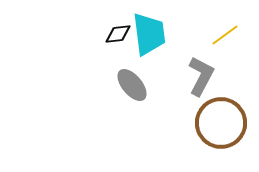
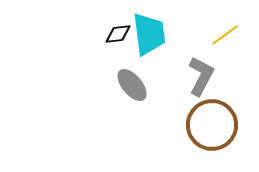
brown circle: moved 9 px left, 2 px down
